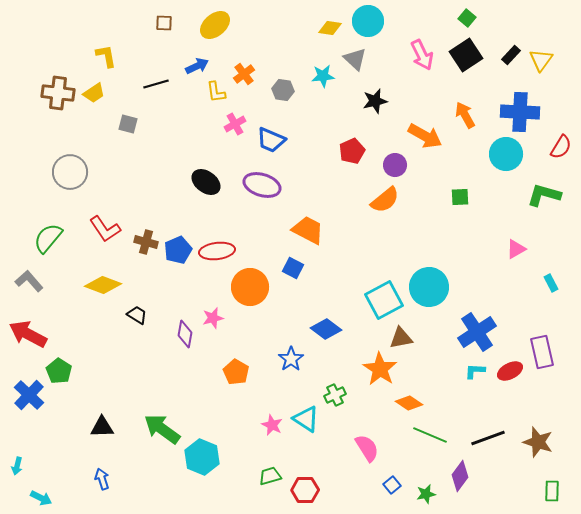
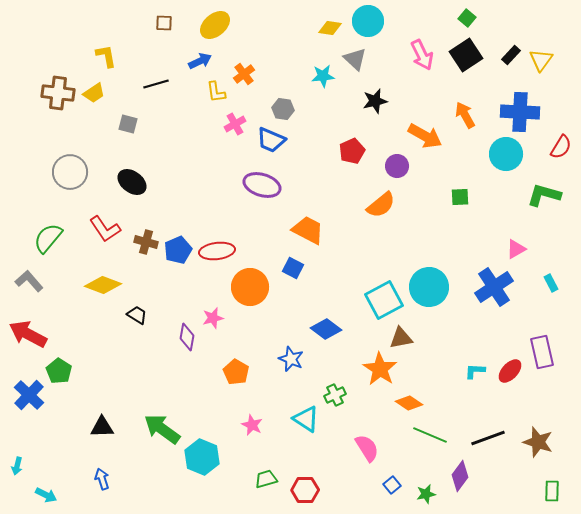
blue arrow at (197, 66): moved 3 px right, 5 px up
gray hexagon at (283, 90): moved 19 px down
purple circle at (395, 165): moved 2 px right, 1 px down
black ellipse at (206, 182): moved 74 px left
orange semicircle at (385, 200): moved 4 px left, 5 px down
blue cross at (477, 332): moved 17 px right, 45 px up
purple diamond at (185, 334): moved 2 px right, 3 px down
blue star at (291, 359): rotated 15 degrees counterclockwise
red ellipse at (510, 371): rotated 20 degrees counterclockwise
pink star at (272, 425): moved 20 px left
green trapezoid at (270, 476): moved 4 px left, 3 px down
cyan arrow at (41, 498): moved 5 px right, 3 px up
